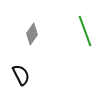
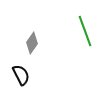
gray diamond: moved 9 px down
